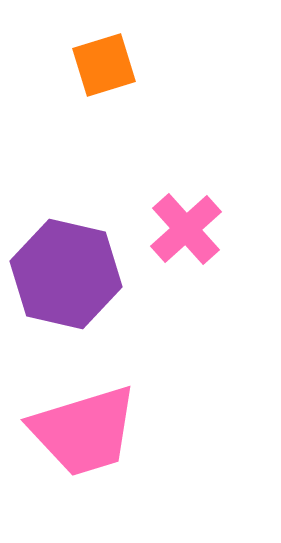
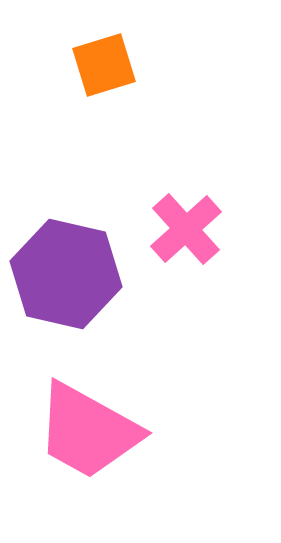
pink trapezoid: moved 4 px right; rotated 46 degrees clockwise
